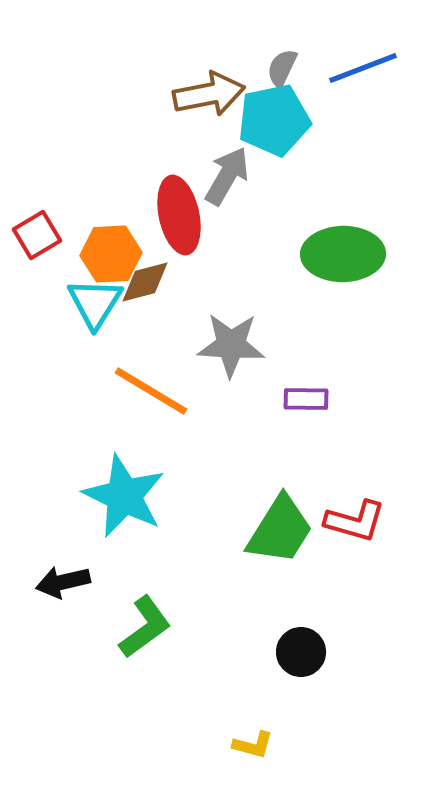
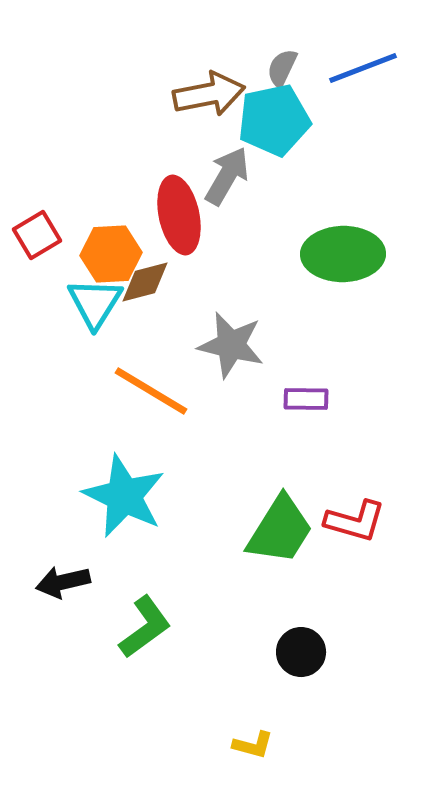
gray star: rotated 10 degrees clockwise
